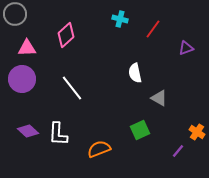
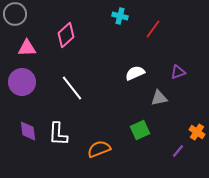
cyan cross: moved 3 px up
purple triangle: moved 8 px left, 24 px down
white semicircle: rotated 78 degrees clockwise
purple circle: moved 3 px down
gray triangle: rotated 42 degrees counterclockwise
purple diamond: rotated 40 degrees clockwise
